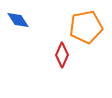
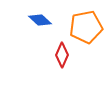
blue diamond: moved 22 px right; rotated 15 degrees counterclockwise
